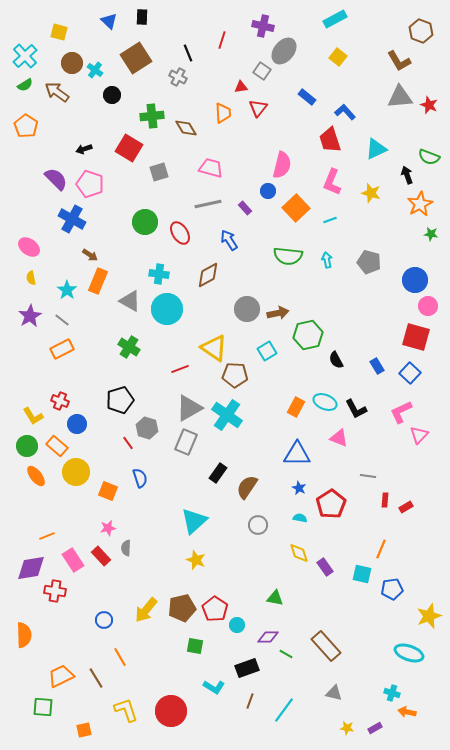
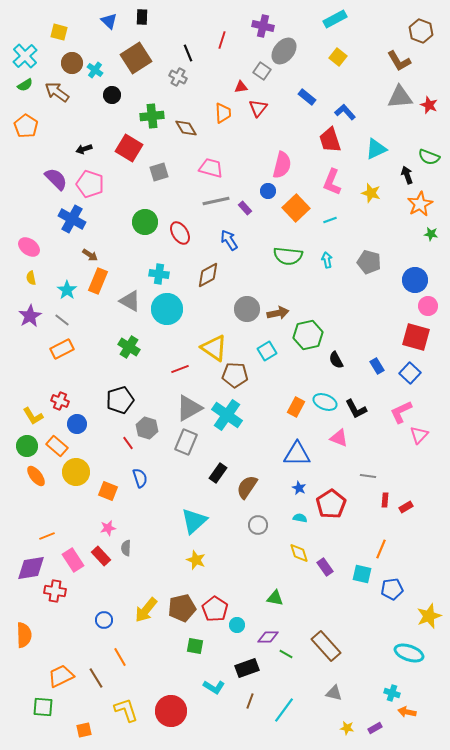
gray line at (208, 204): moved 8 px right, 3 px up
